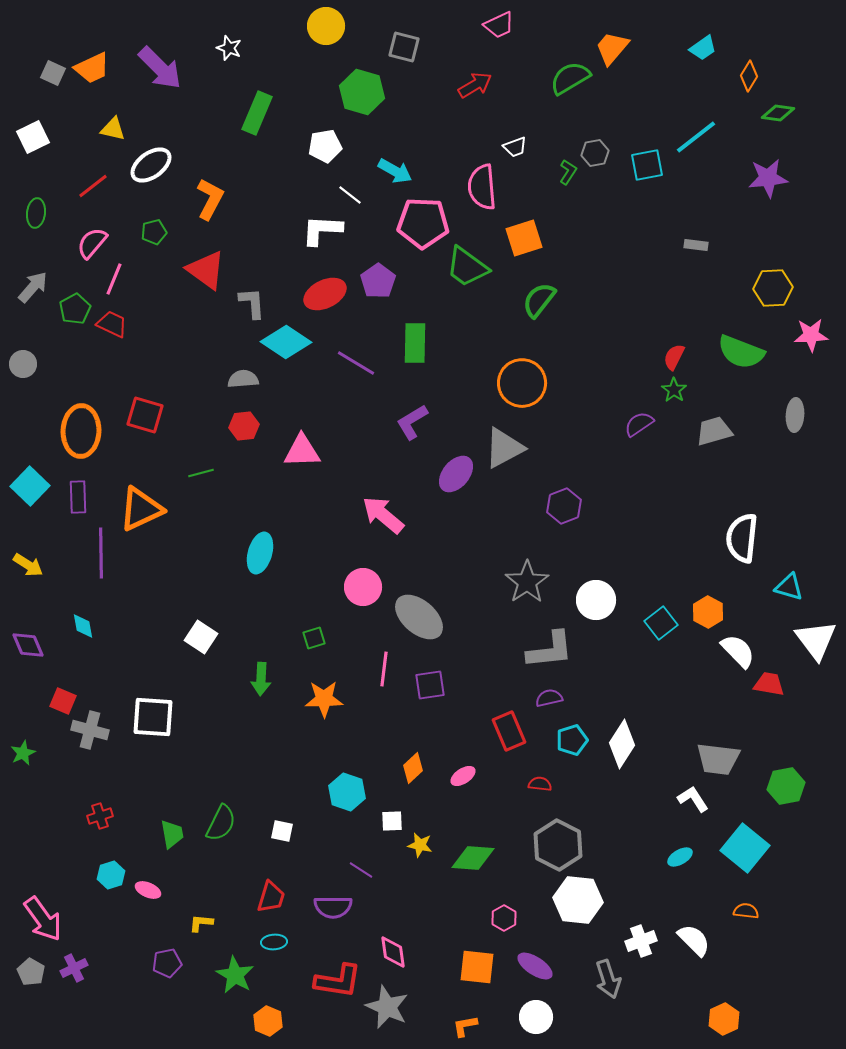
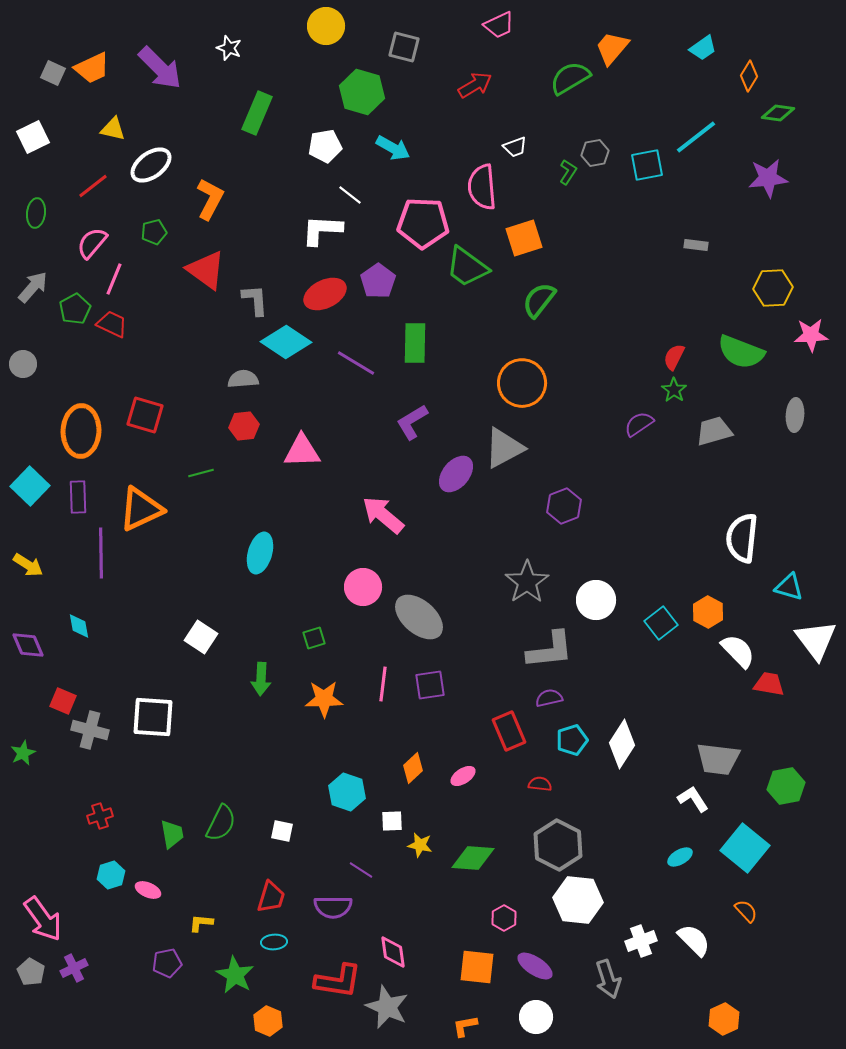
cyan arrow at (395, 171): moved 2 px left, 23 px up
gray L-shape at (252, 303): moved 3 px right, 3 px up
cyan diamond at (83, 626): moved 4 px left
pink line at (384, 669): moved 1 px left, 15 px down
orange semicircle at (746, 911): rotated 40 degrees clockwise
